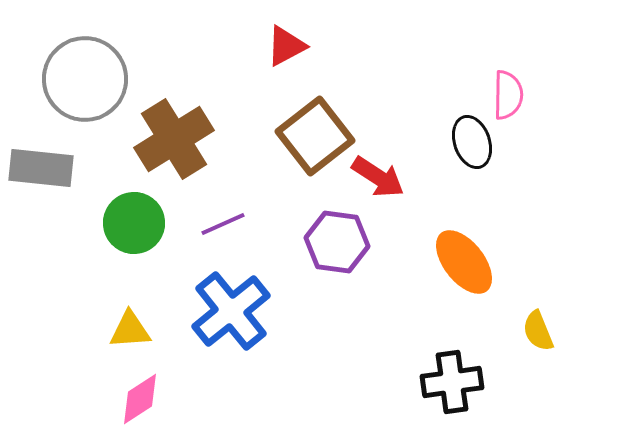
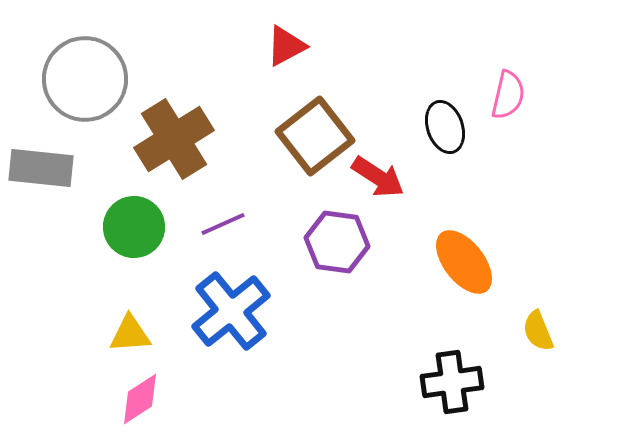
pink semicircle: rotated 12 degrees clockwise
black ellipse: moved 27 px left, 15 px up
green circle: moved 4 px down
yellow triangle: moved 4 px down
